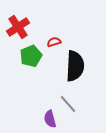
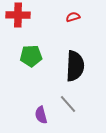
red cross: moved 12 px up; rotated 35 degrees clockwise
red semicircle: moved 19 px right, 25 px up
green pentagon: rotated 20 degrees clockwise
purple semicircle: moved 9 px left, 4 px up
